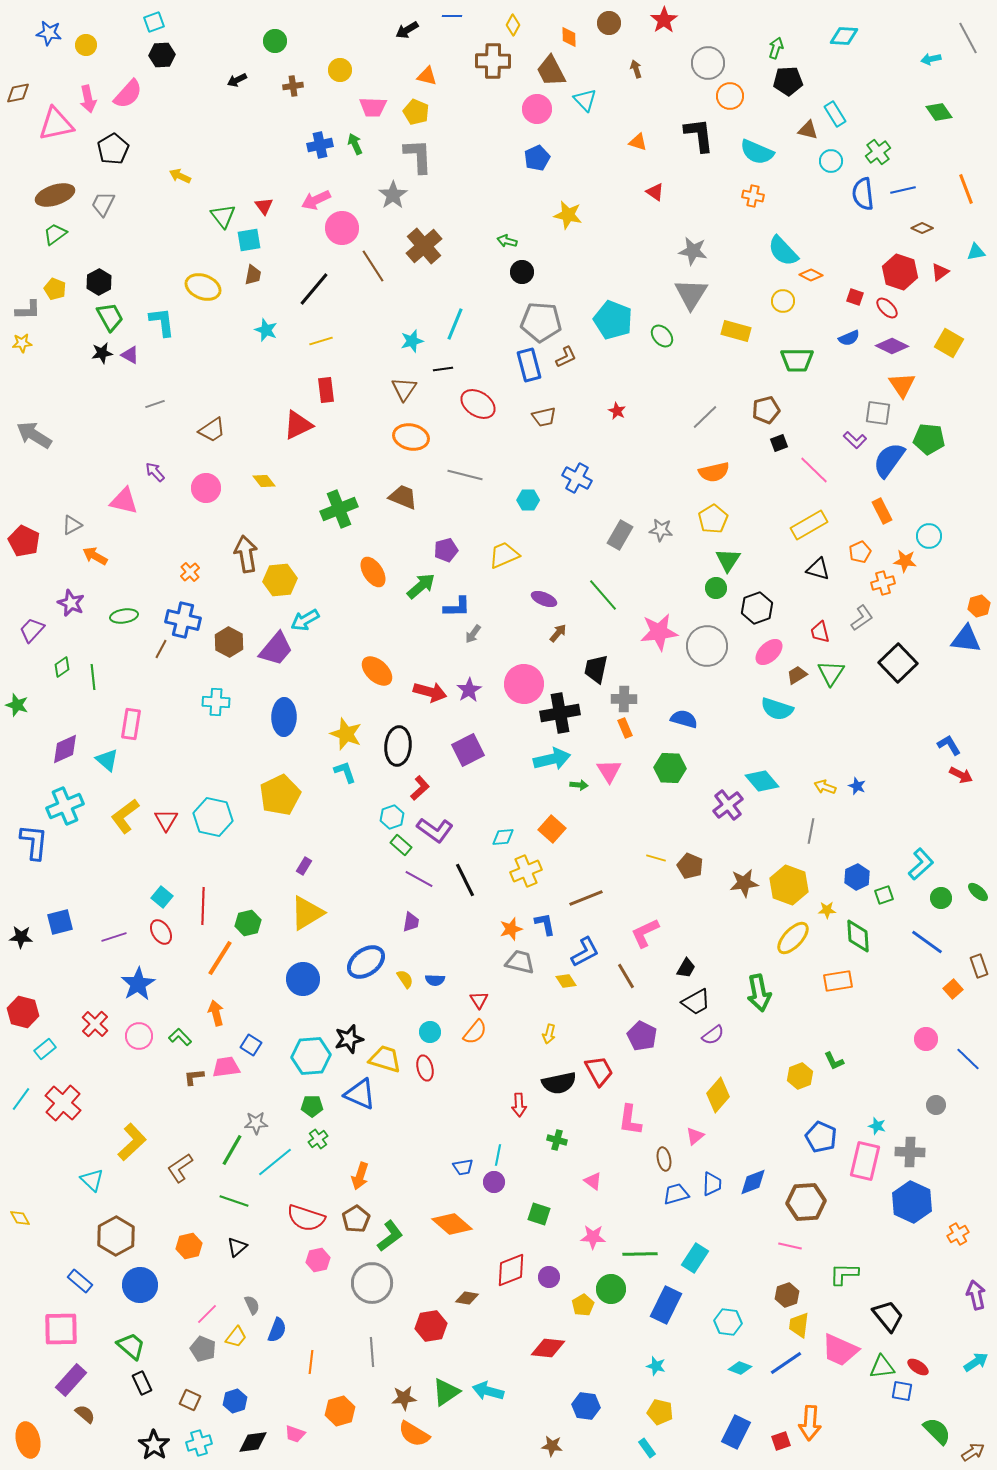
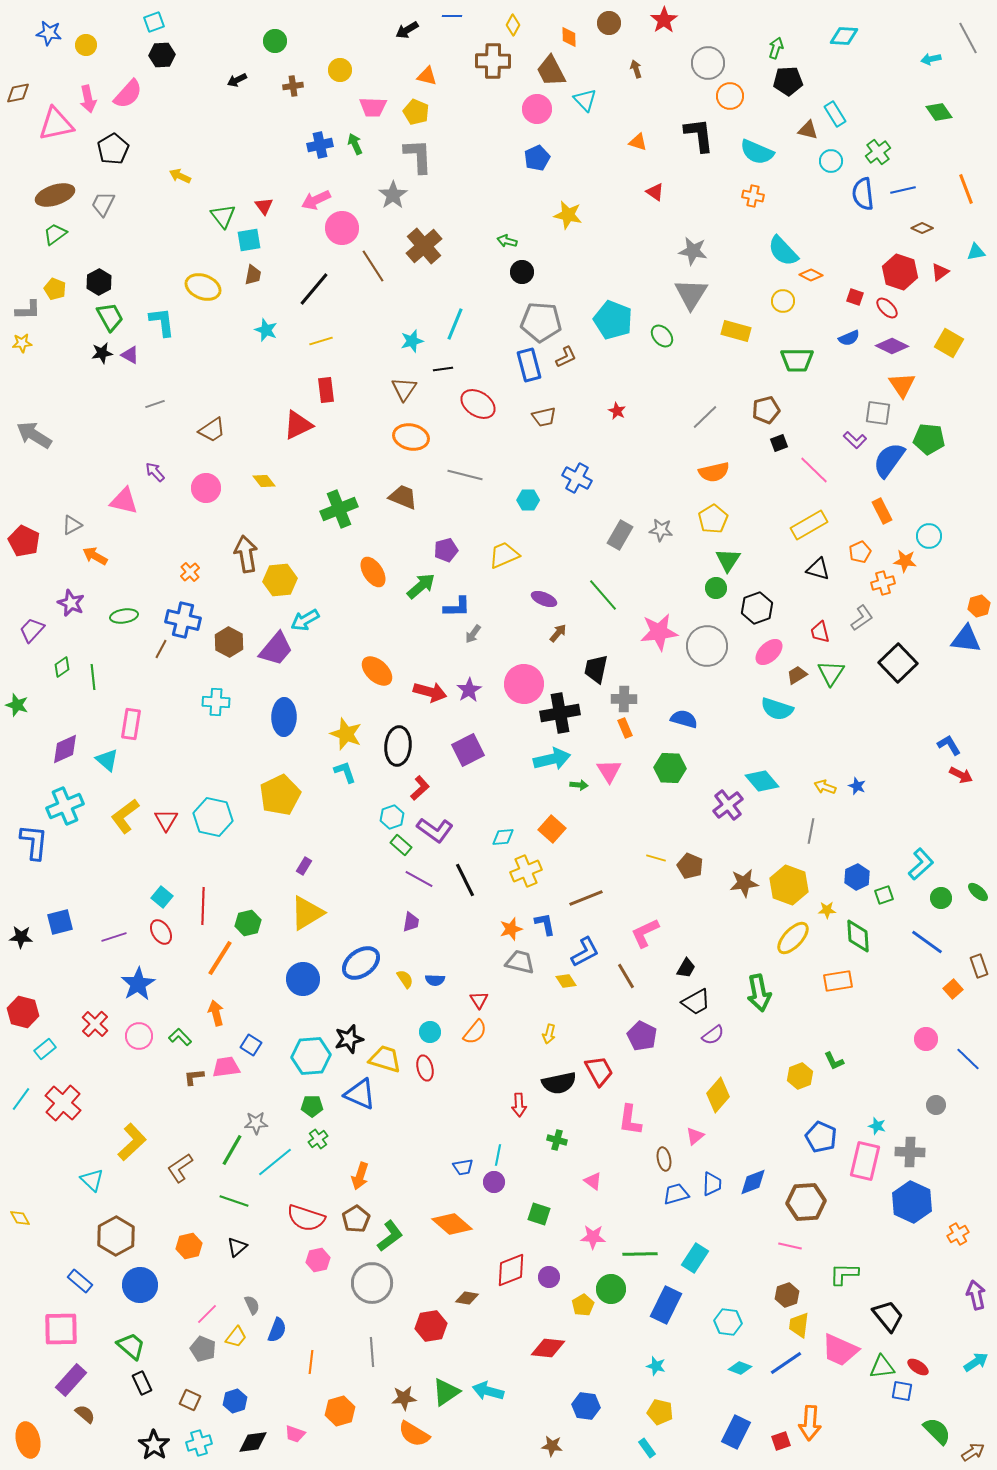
blue ellipse at (366, 962): moved 5 px left, 1 px down
